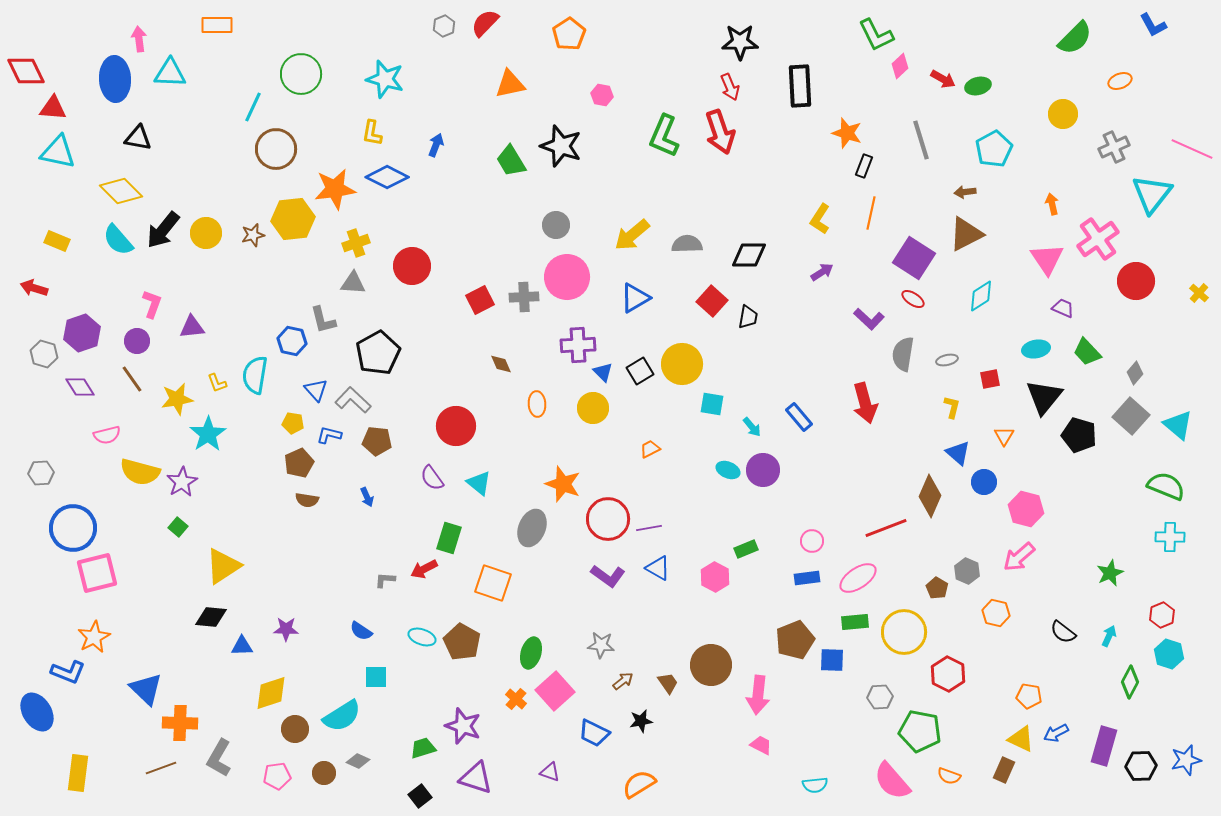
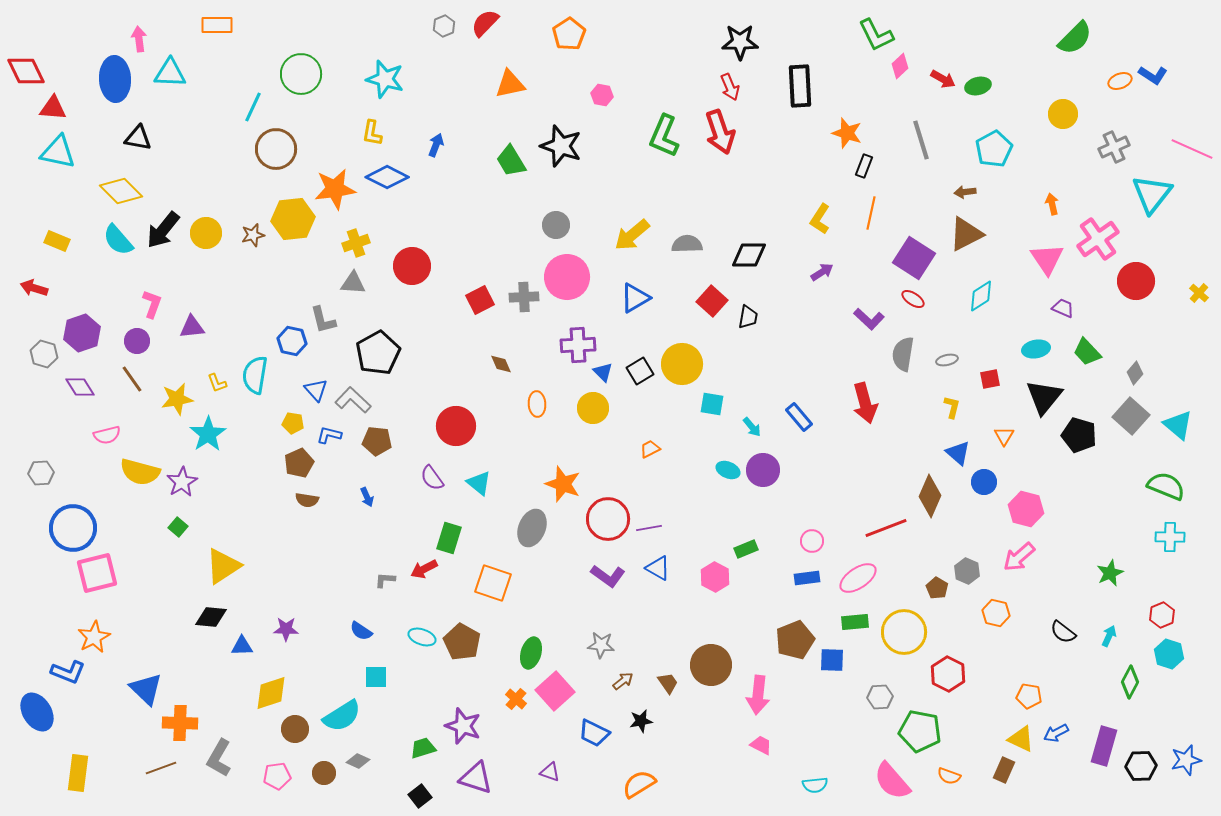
blue L-shape at (1153, 25): moved 50 px down; rotated 28 degrees counterclockwise
